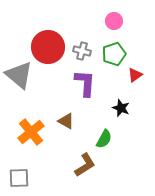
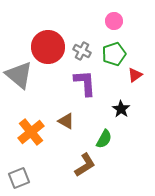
gray cross: rotated 12 degrees clockwise
purple L-shape: rotated 8 degrees counterclockwise
black star: moved 1 px down; rotated 12 degrees clockwise
gray square: rotated 20 degrees counterclockwise
